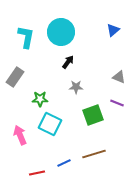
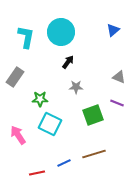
pink arrow: moved 2 px left; rotated 12 degrees counterclockwise
